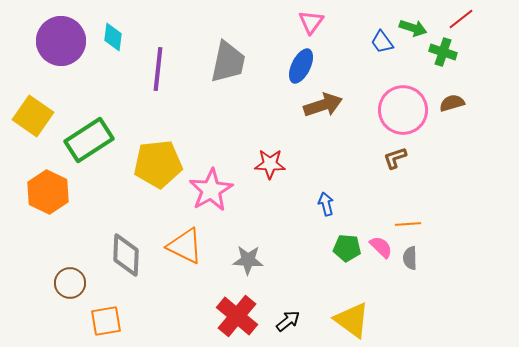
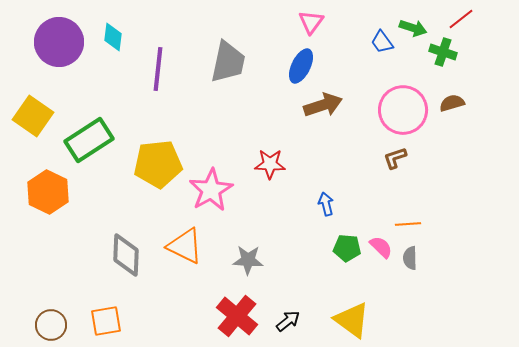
purple circle: moved 2 px left, 1 px down
brown circle: moved 19 px left, 42 px down
